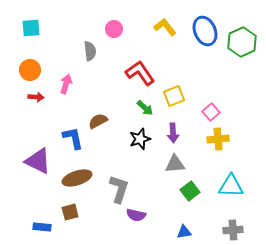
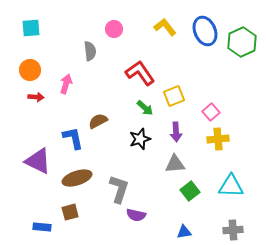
purple arrow: moved 3 px right, 1 px up
